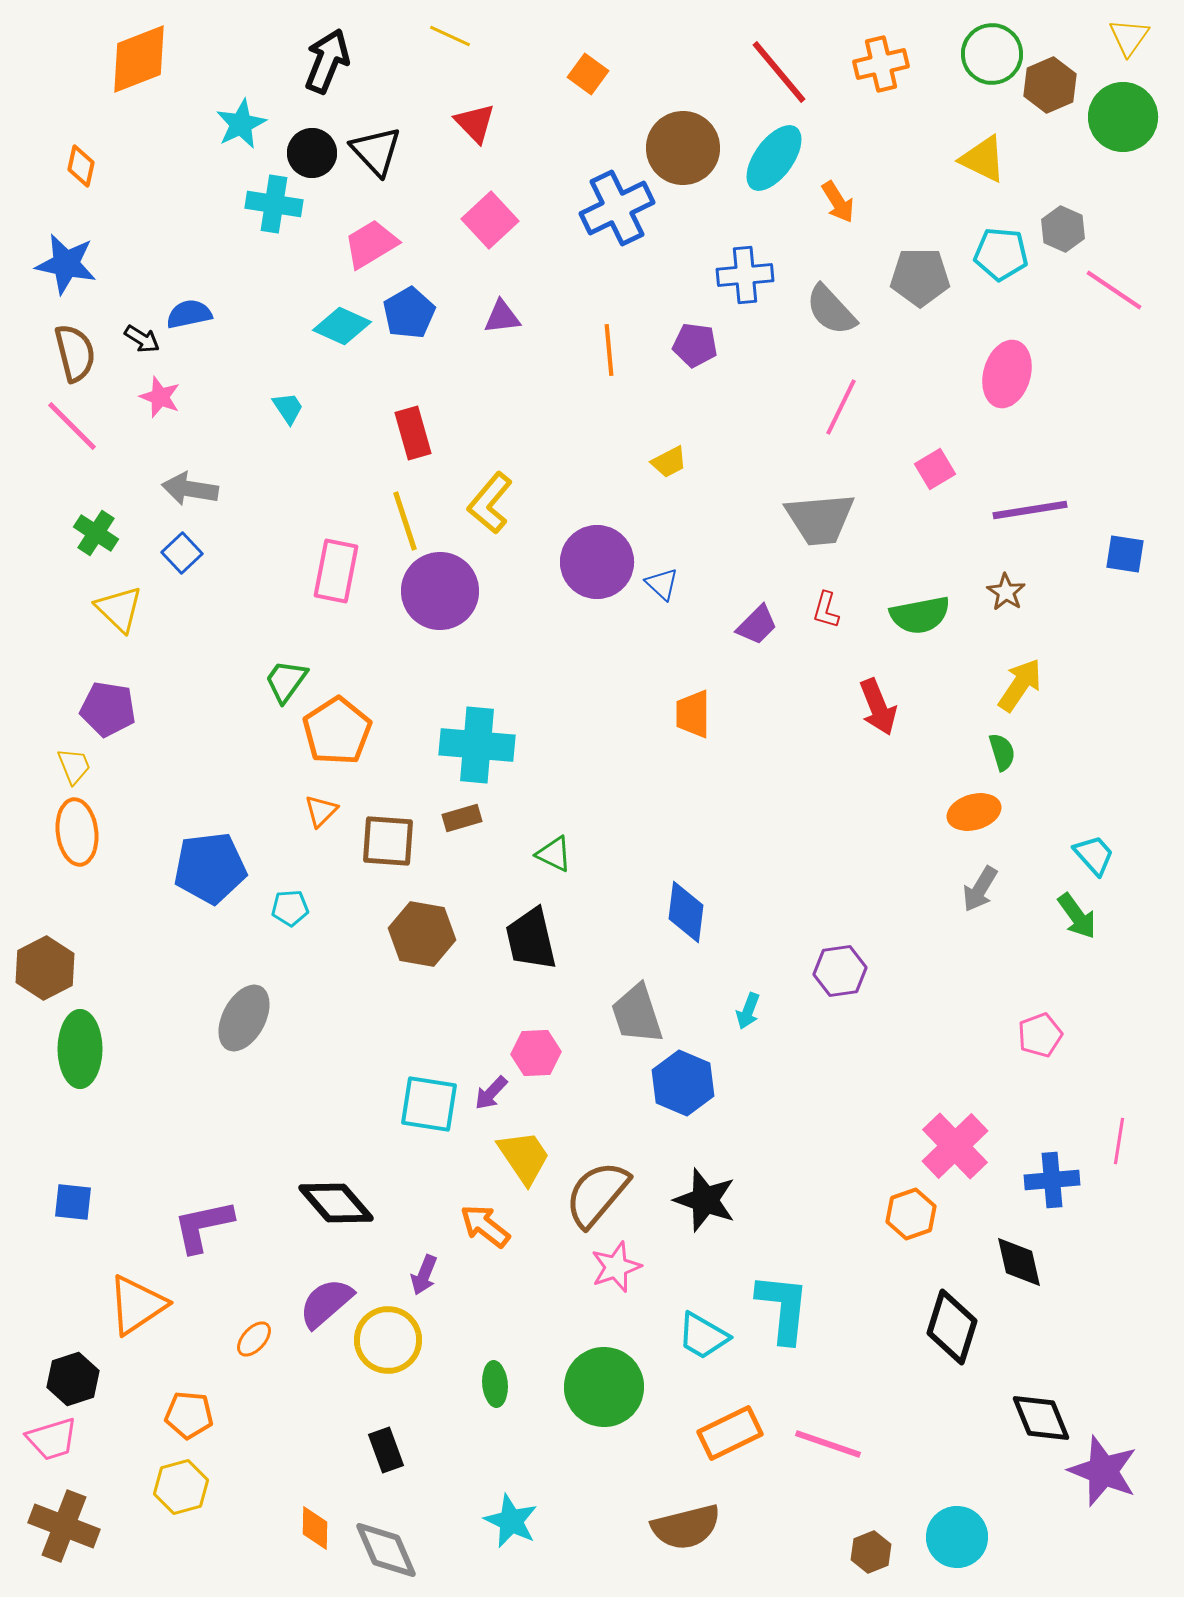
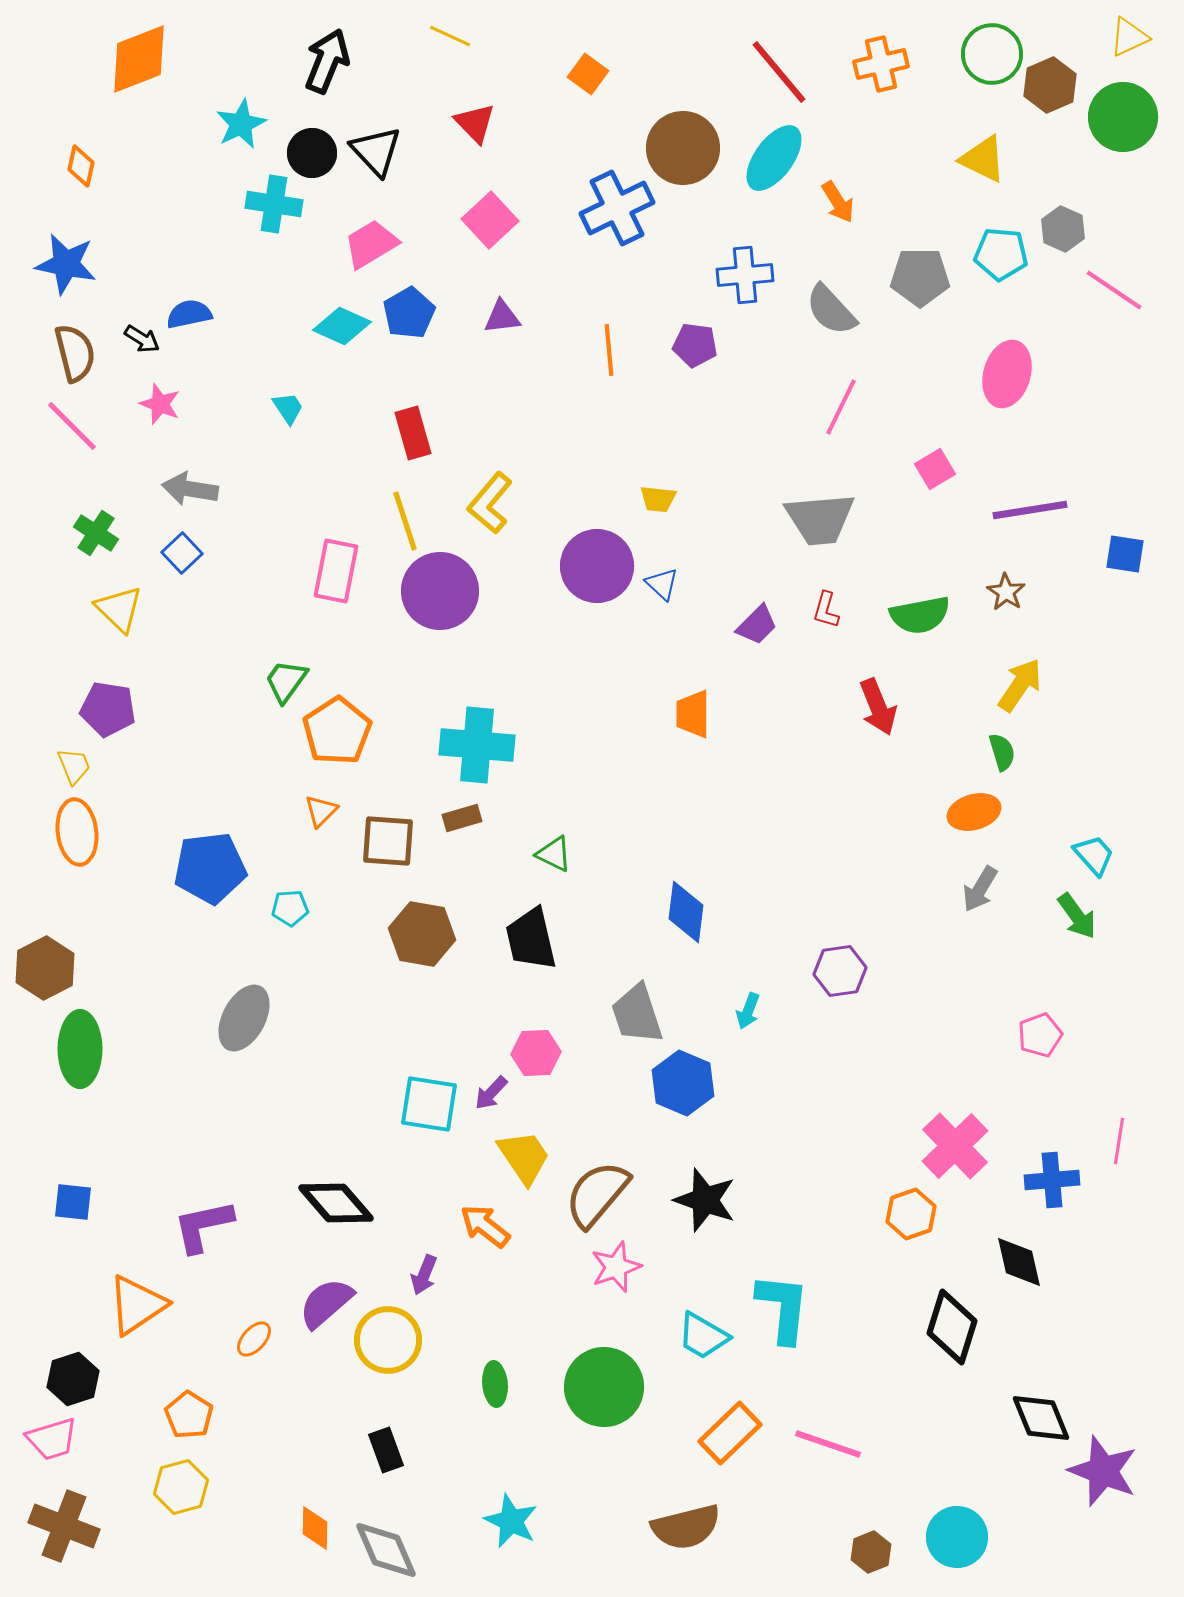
yellow triangle at (1129, 37): rotated 30 degrees clockwise
pink star at (160, 397): moved 7 px down
yellow trapezoid at (669, 462): moved 11 px left, 37 px down; rotated 33 degrees clockwise
purple circle at (597, 562): moved 4 px down
orange pentagon at (189, 1415): rotated 27 degrees clockwise
orange rectangle at (730, 1433): rotated 18 degrees counterclockwise
